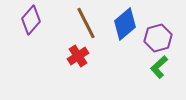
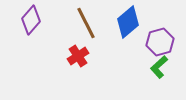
blue diamond: moved 3 px right, 2 px up
purple hexagon: moved 2 px right, 4 px down
